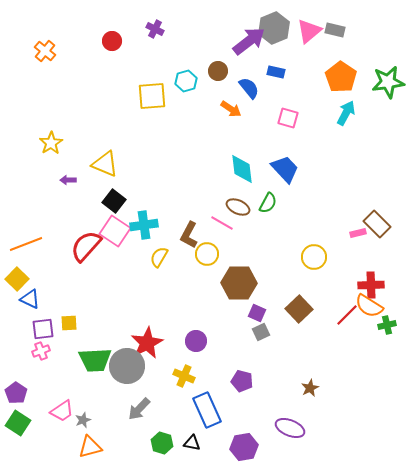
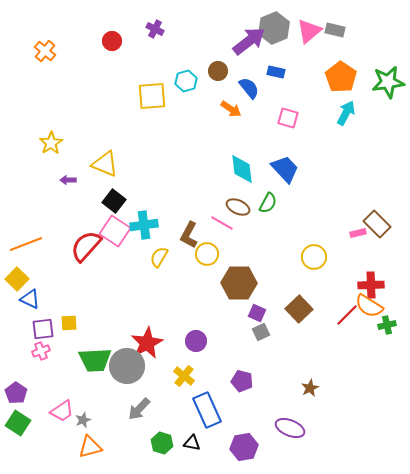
yellow cross at (184, 376): rotated 15 degrees clockwise
